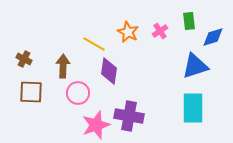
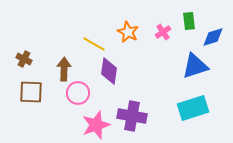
pink cross: moved 3 px right, 1 px down
brown arrow: moved 1 px right, 3 px down
cyan rectangle: rotated 72 degrees clockwise
purple cross: moved 3 px right
